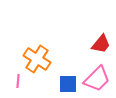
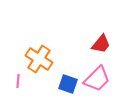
orange cross: moved 2 px right
blue square: rotated 18 degrees clockwise
